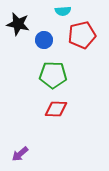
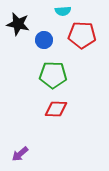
red pentagon: rotated 16 degrees clockwise
